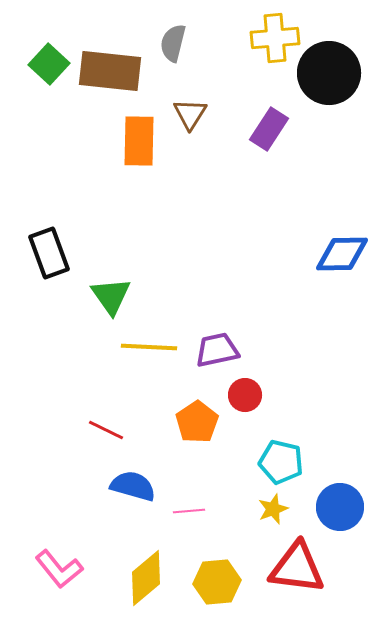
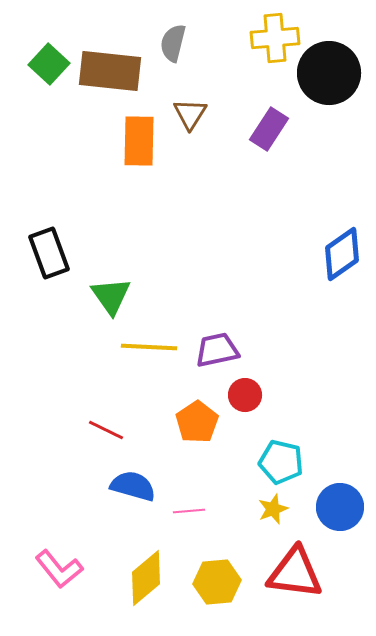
blue diamond: rotated 34 degrees counterclockwise
red triangle: moved 2 px left, 5 px down
